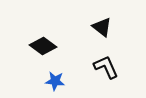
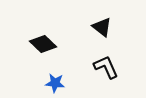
black diamond: moved 2 px up; rotated 8 degrees clockwise
blue star: moved 2 px down
